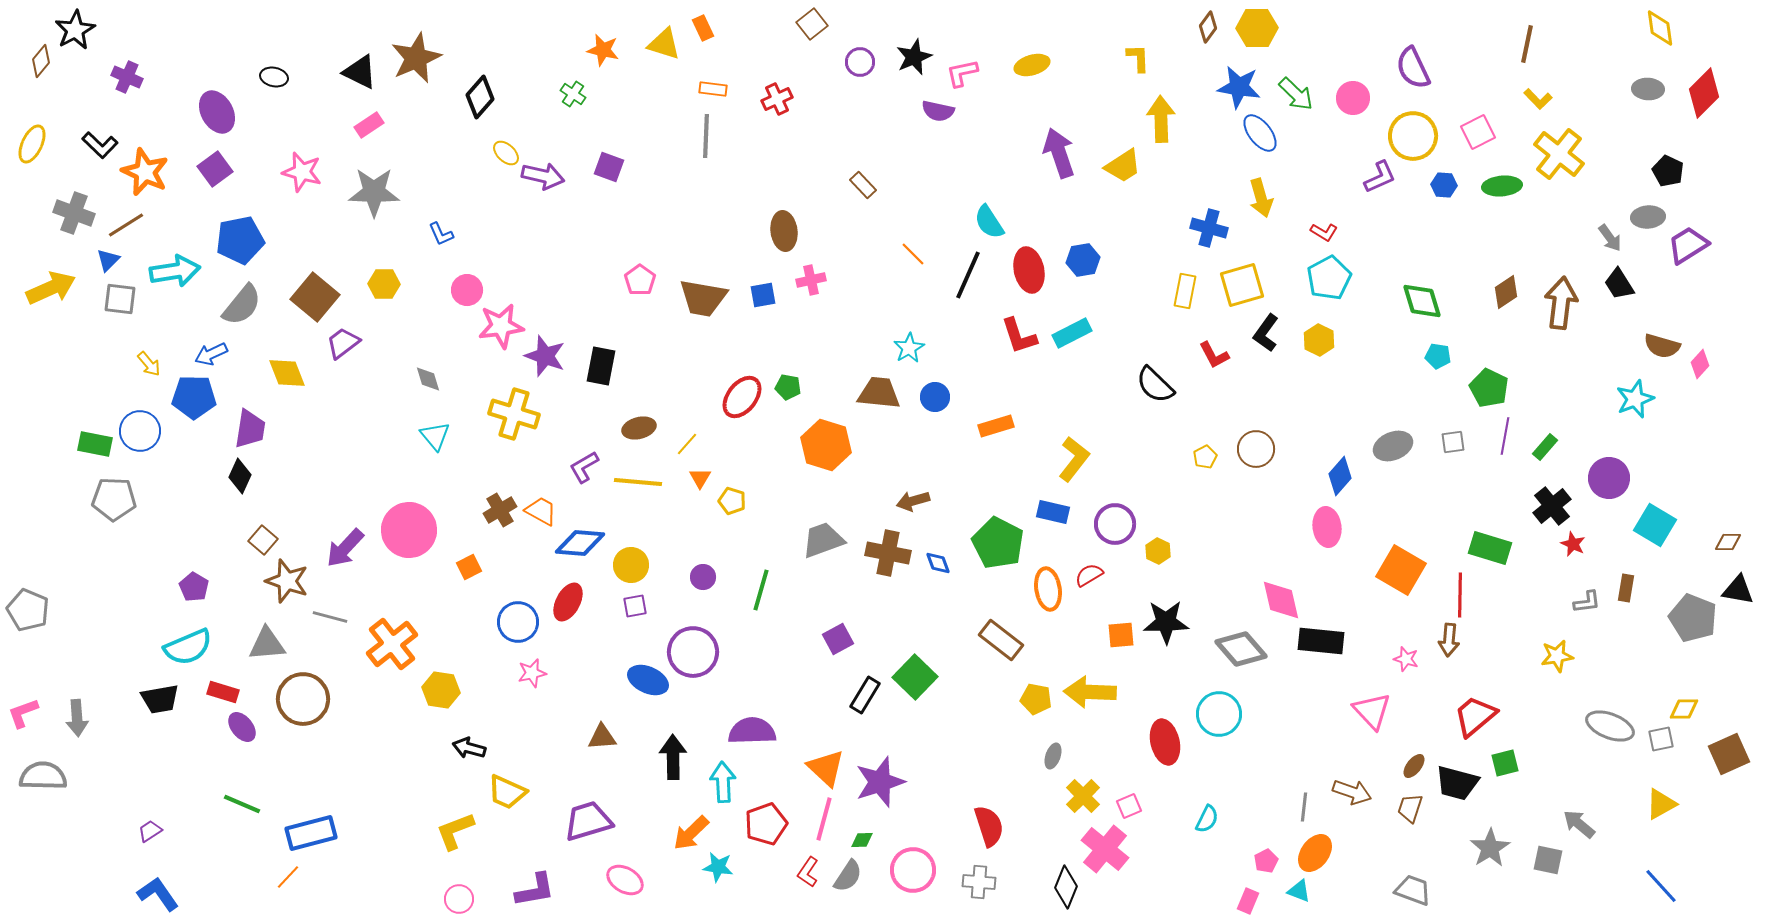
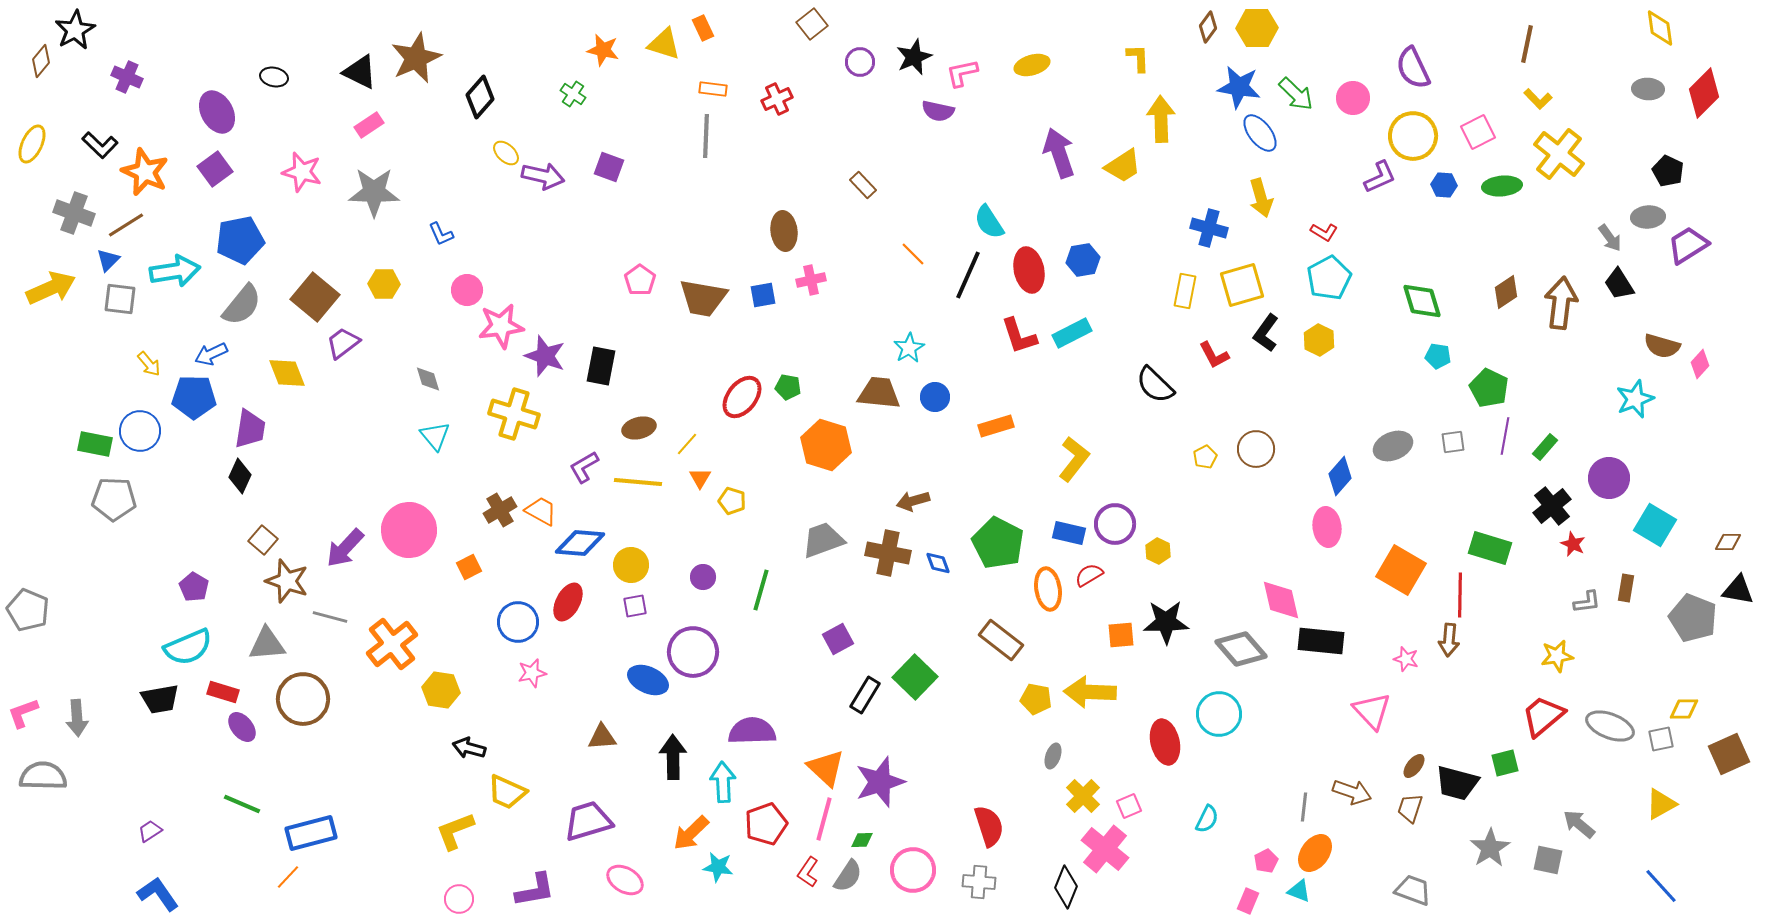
blue rectangle at (1053, 512): moved 16 px right, 21 px down
red trapezoid at (1475, 716): moved 68 px right
